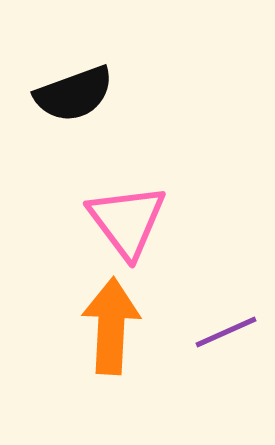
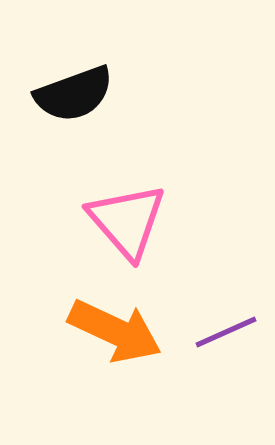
pink triangle: rotated 4 degrees counterclockwise
orange arrow: moved 4 px right, 5 px down; rotated 112 degrees clockwise
